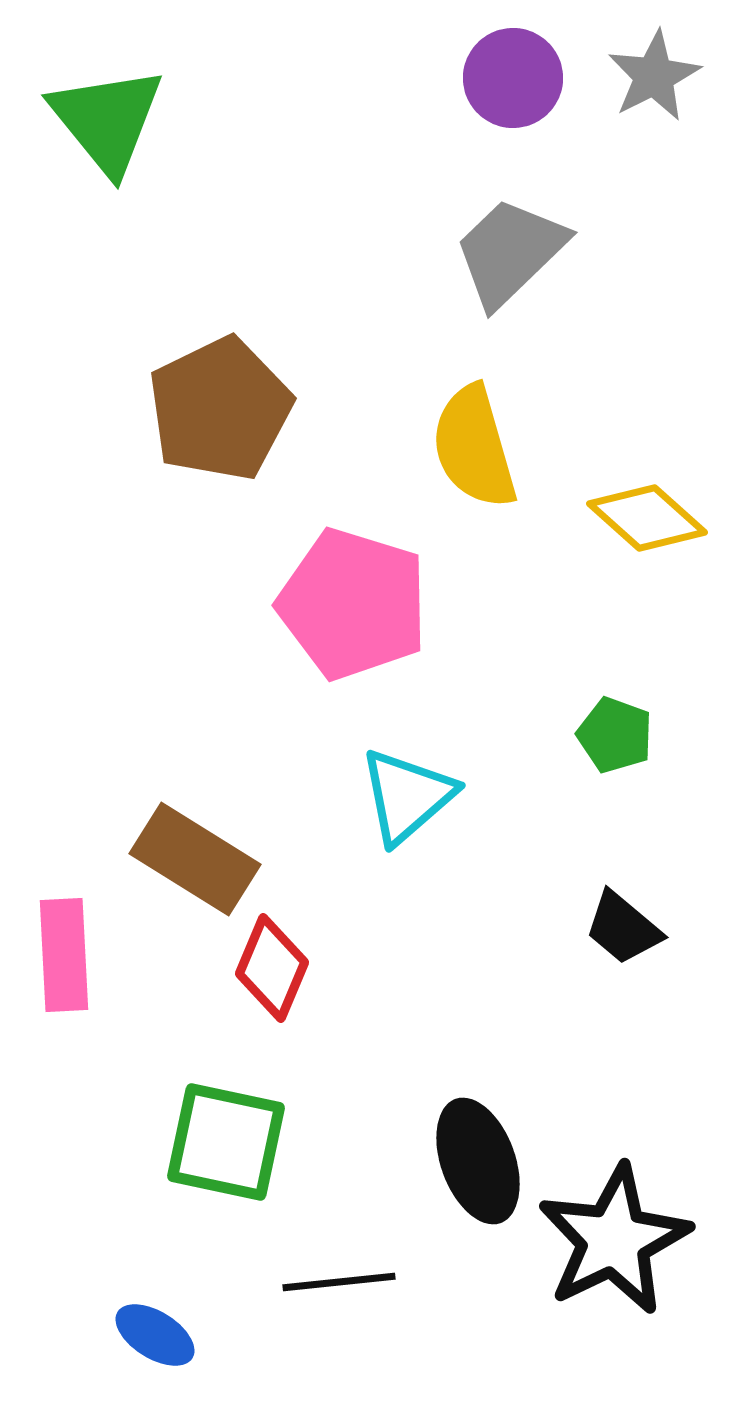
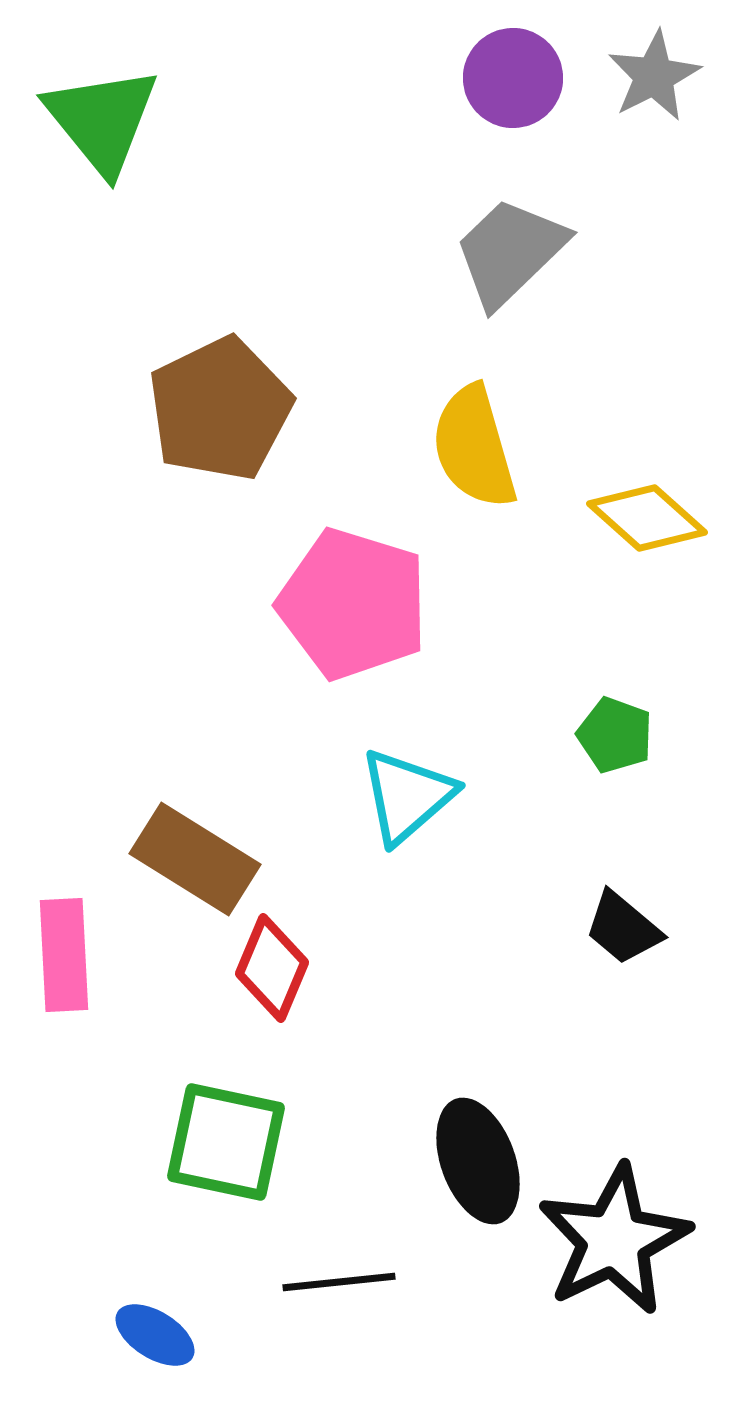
green triangle: moved 5 px left
